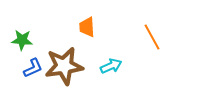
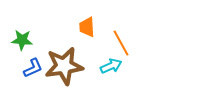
orange line: moved 31 px left, 6 px down
